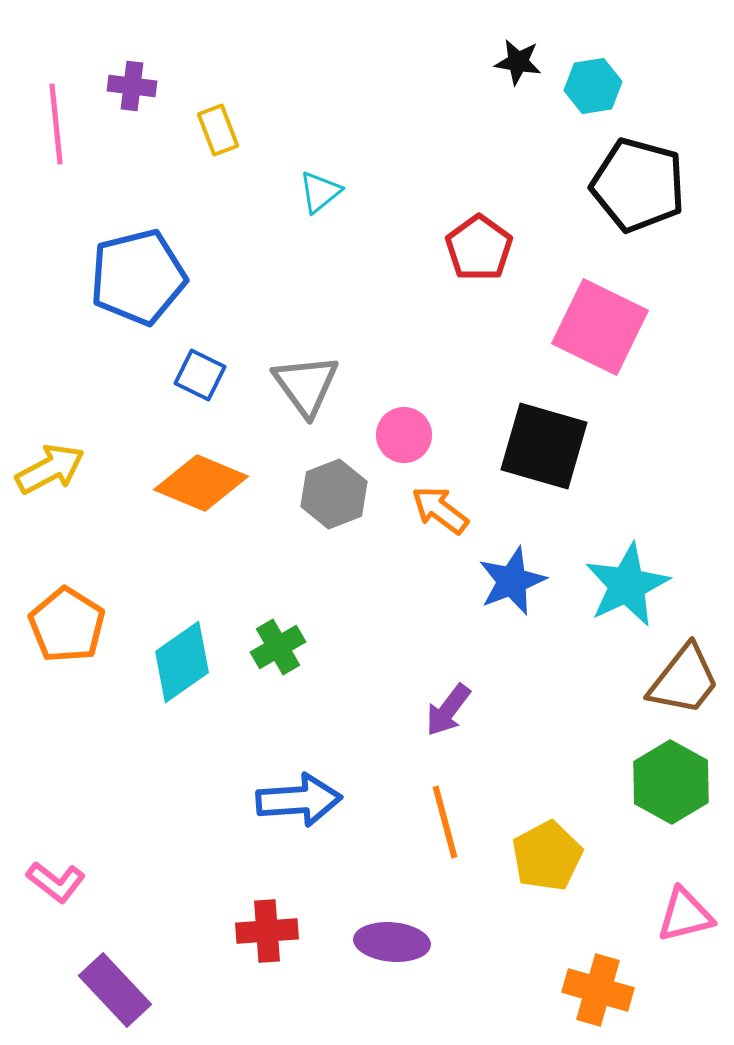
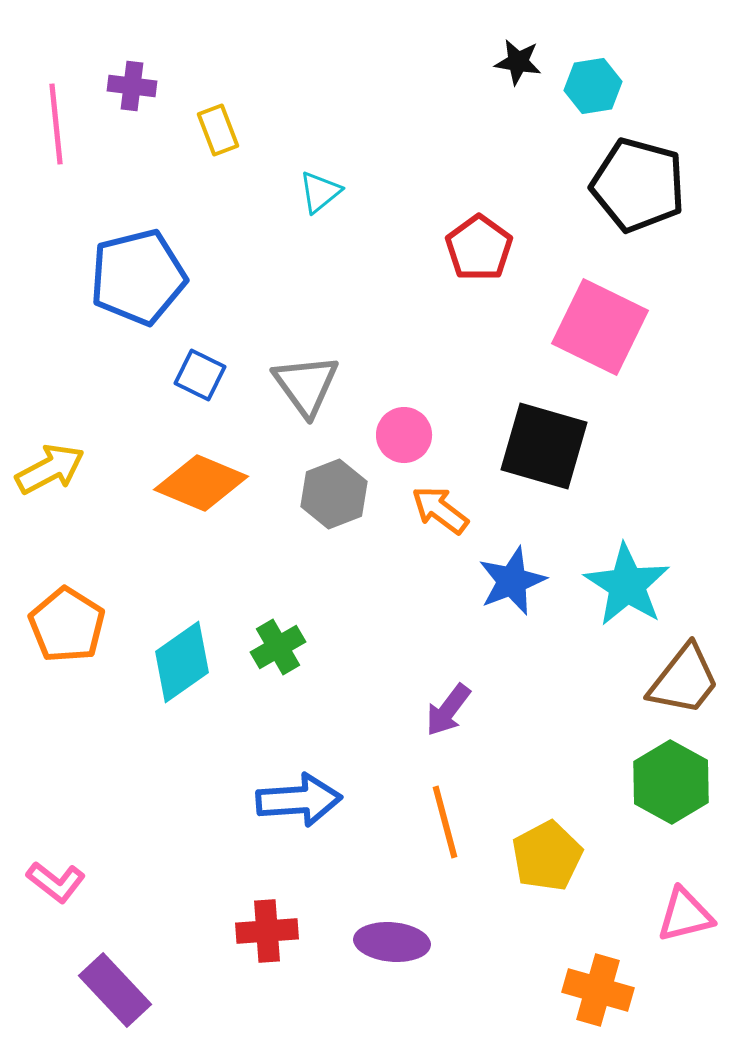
cyan star: rotated 14 degrees counterclockwise
